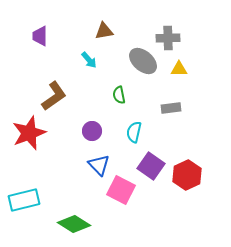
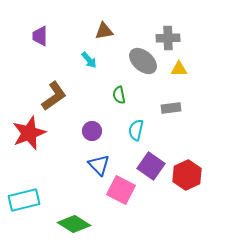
cyan semicircle: moved 2 px right, 2 px up
